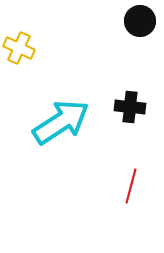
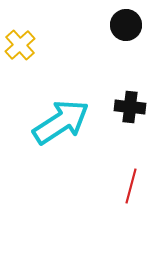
black circle: moved 14 px left, 4 px down
yellow cross: moved 1 px right, 3 px up; rotated 24 degrees clockwise
